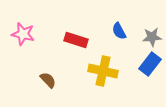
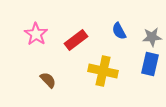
pink star: moved 13 px right; rotated 20 degrees clockwise
red rectangle: rotated 55 degrees counterclockwise
blue rectangle: rotated 25 degrees counterclockwise
